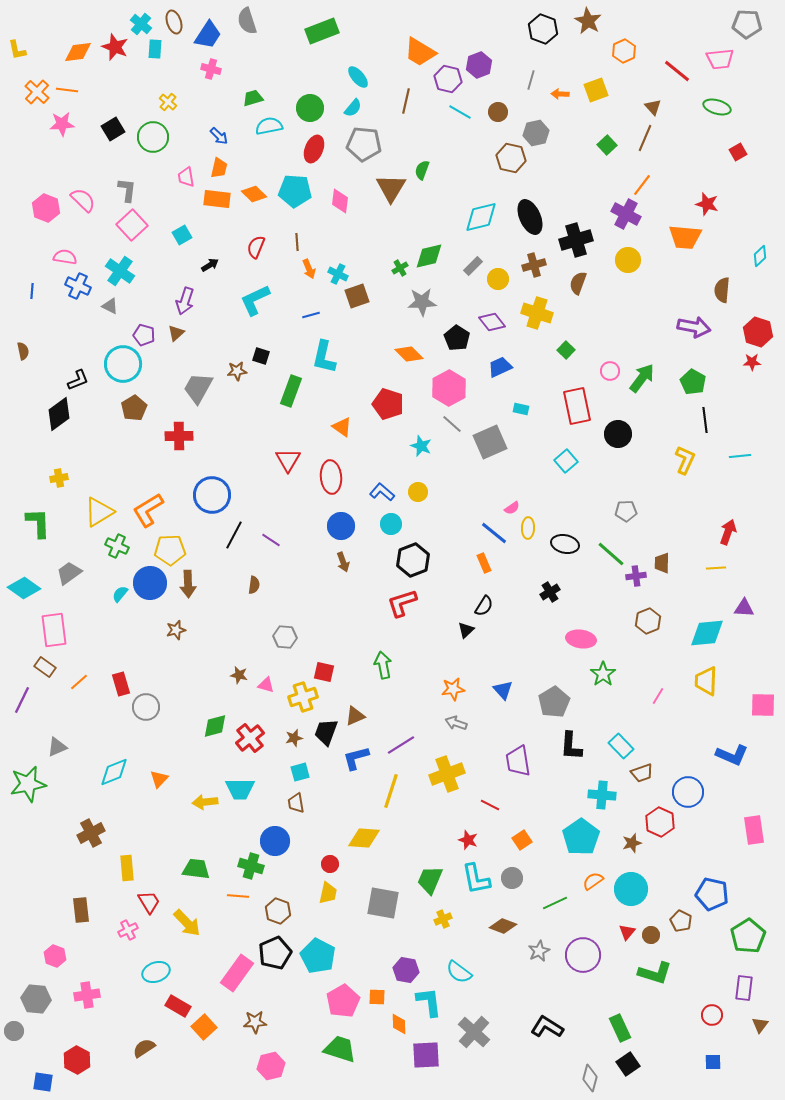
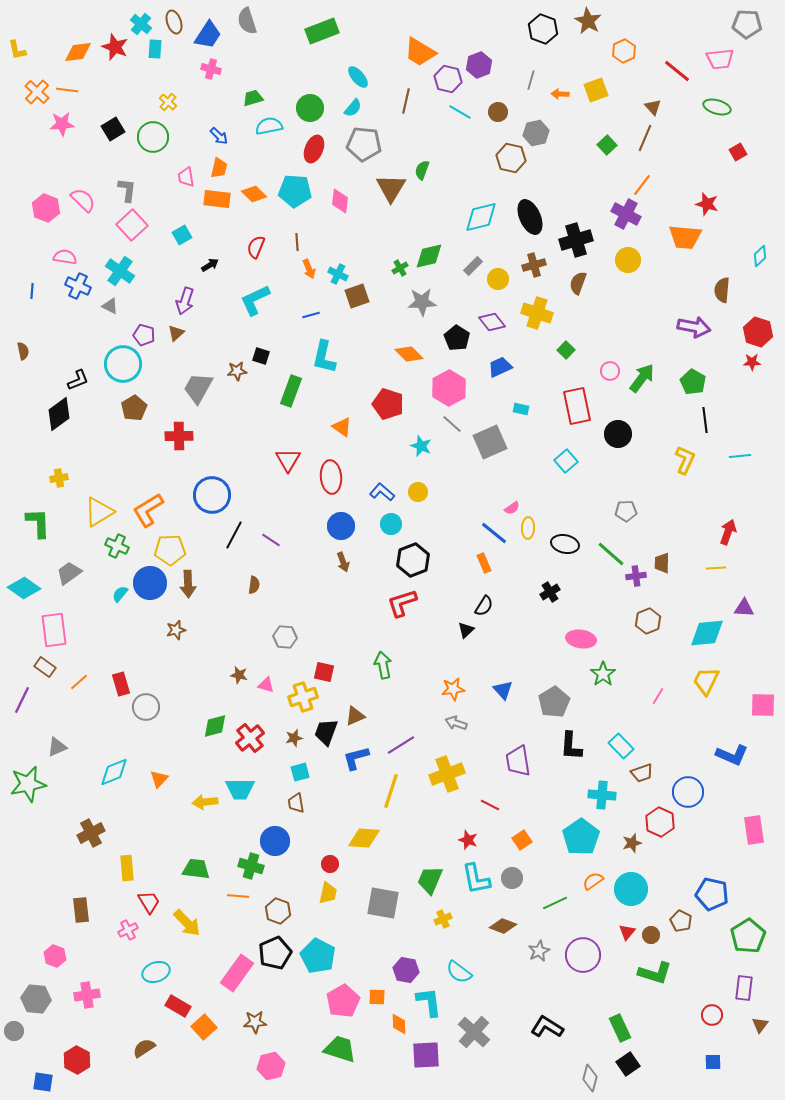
yellow trapezoid at (706, 681): rotated 24 degrees clockwise
